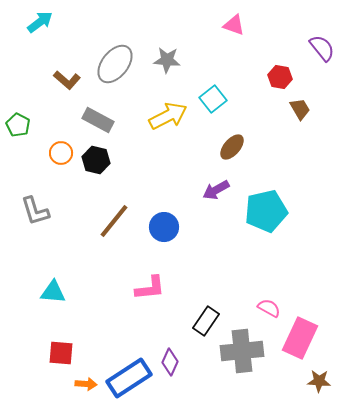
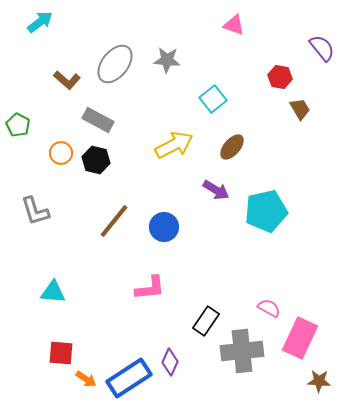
yellow arrow: moved 6 px right, 29 px down
purple arrow: rotated 120 degrees counterclockwise
orange arrow: moved 5 px up; rotated 30 degrees clockwise
